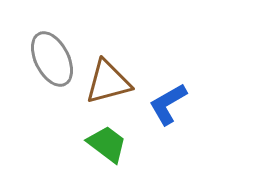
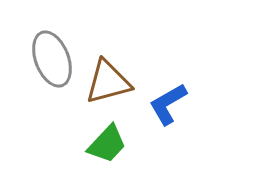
gray ellipse: rotated 6 degrees clockwise
green trapezoid: rotated 96 degrees clockwise
